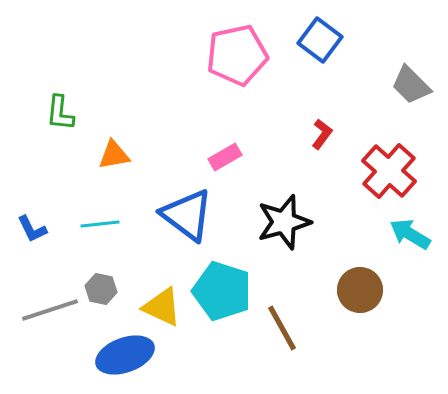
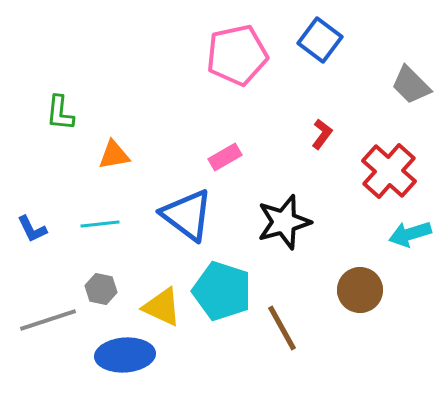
cyan arrow: rotated 48 degrees counterclockwise
gray line: moved 2 px left, 10 px down
blue ellipse: rotated 16 degrees clockwise
